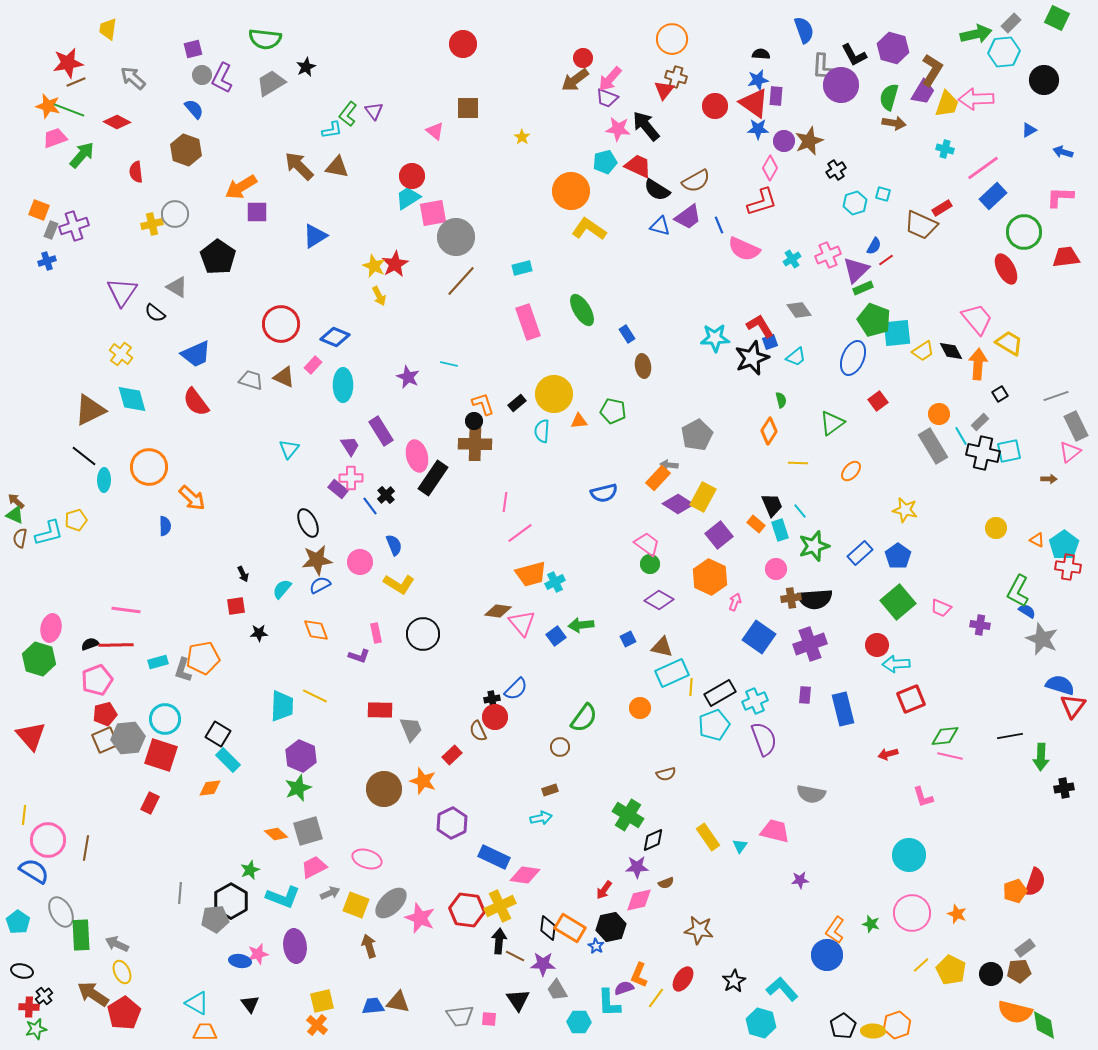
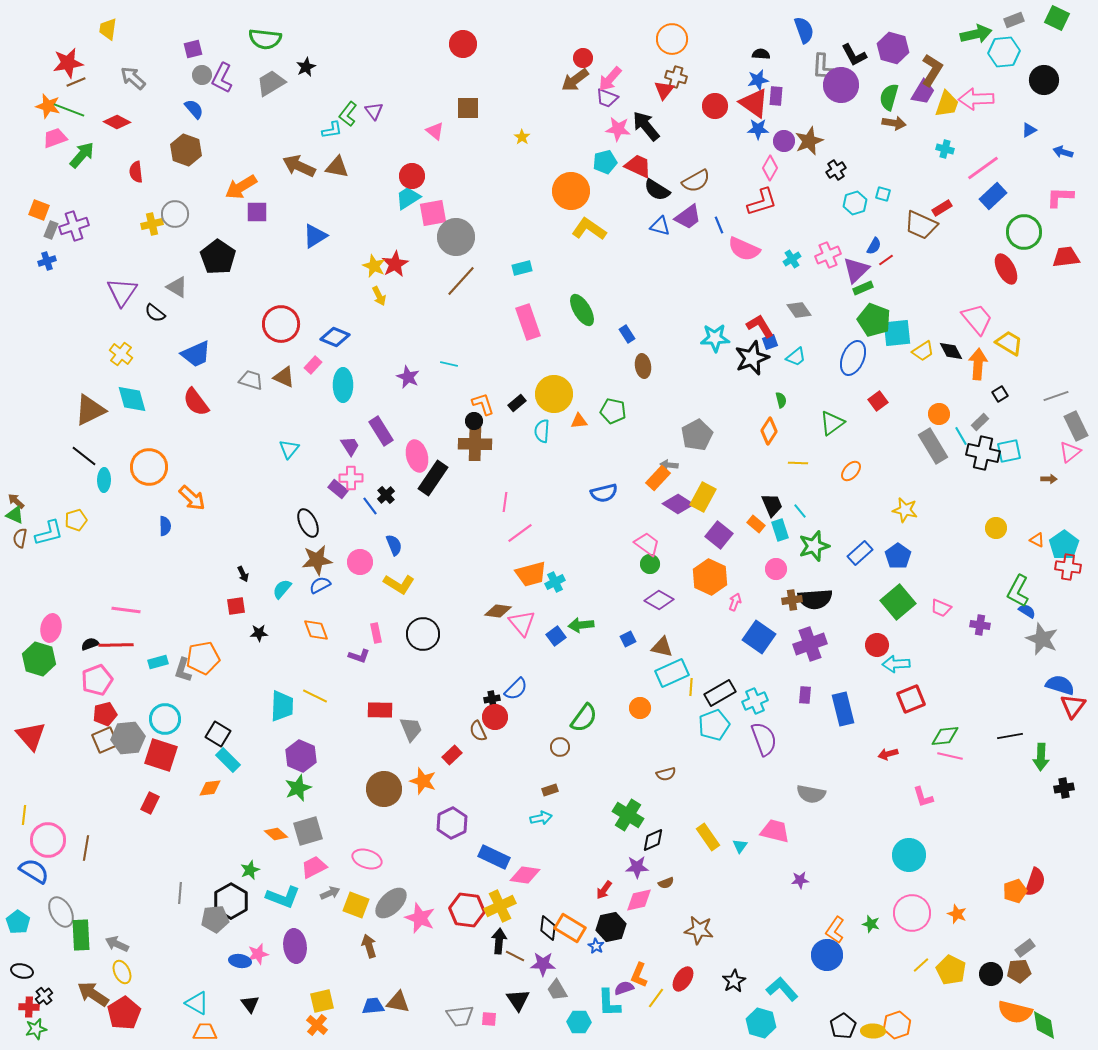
gray rectangle at (1011, 23): moved 3 px right, 3 px up; rotated 24 degrees clockwise
brown arrow at (299, 166): rotated 20 degrees counterclockwise
purple square at (719, 535): rotated 12 degrees counterclockwise
brown cross at (791, 598): moved 1 px right, 2 px down
